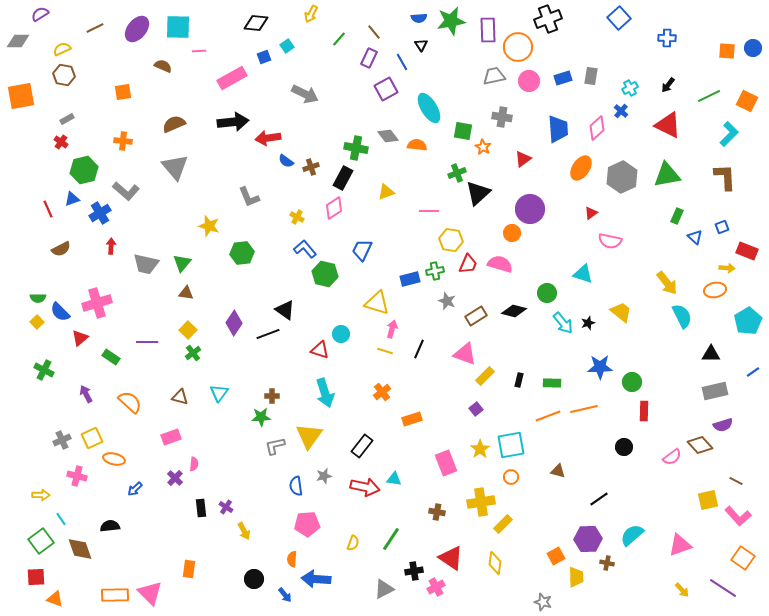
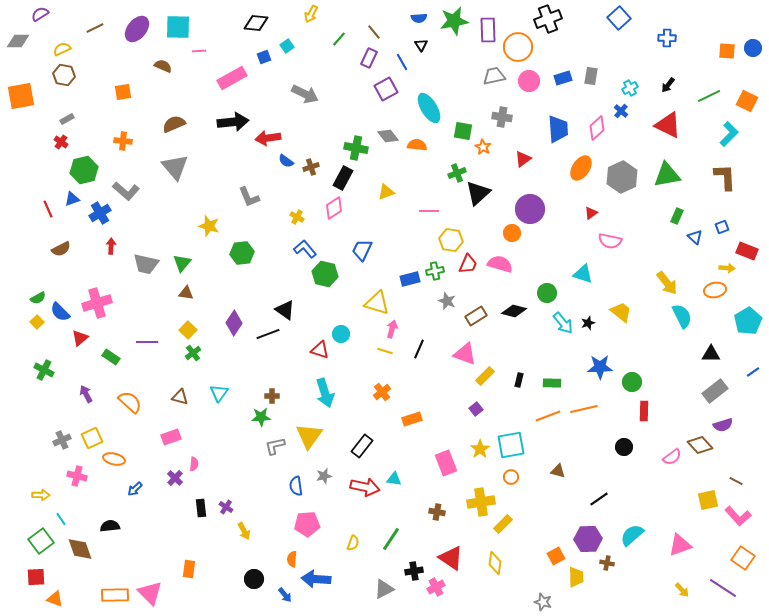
green star at (451, 21): moved 3 px right
green semicircle at (38, 298): rotated 28 degrees counterclockwise
gray rectangle at (715, 391): rotated 25 degrees counterclockwise
